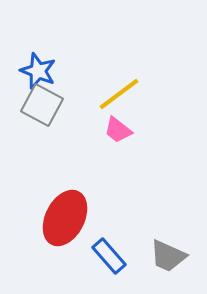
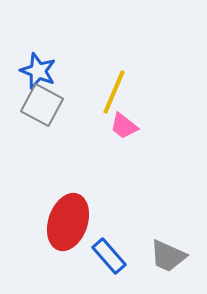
yellow line: moved 5 px left, 2 px up; rotated 30 degrees counterclockwise
pink trapezoid: moved 6 px right, 4 px up
red ellipse: moved 3 px right, 4 px down; rotated 8 degrees counterclockwise
